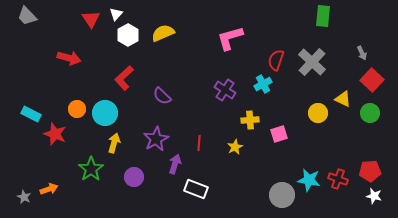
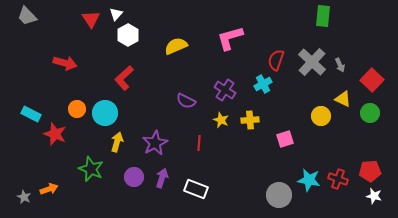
yellow semicircle: moved 13 px right, 13 px down
gray arrow: moved 22 px left, 12 px down
red arrow: moved 4 px left, 5 px down
purple semicircle: moved 24 px right, 5 px down; rotated 18 degrees counterclockwise
yellow circle: moved 3 px right, 3 px down
pink square: moved 6 px right, 5 px down
purple star: moved 1 px left, 4 px down
yellow arrow: moved 3 px right, 1 px up
yellow star: moved 14 px left, 27 px up; rotated 21 degrees counterclockwise
purple arrow: moved 13 px left, 14 px down
green star: rotated 15 degrees counterclockwise
gray circle: moved 3 px left
